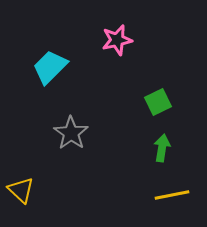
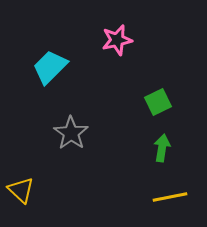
yellow line: moved 2 px left, 2 px down
